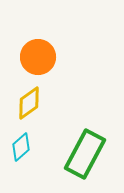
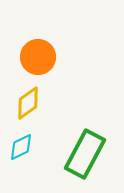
yellow diamond: moved 1 px left
cyan diamond: rotated 16 degrees clockwise
